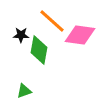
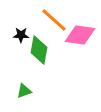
orange line: moved 2 px right, 1 px up
